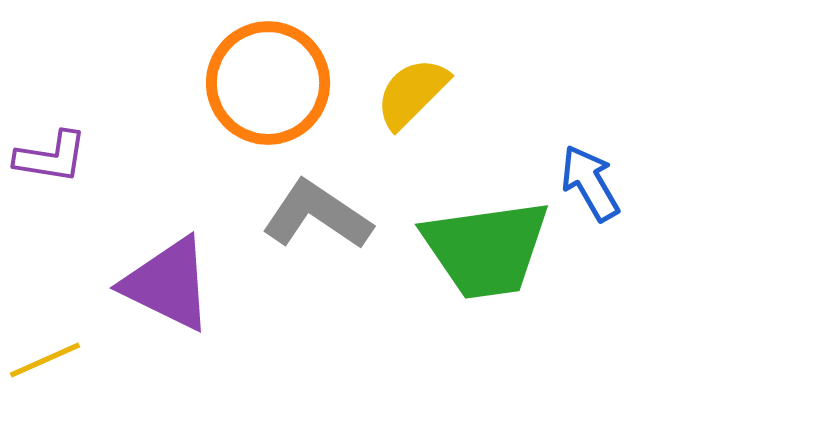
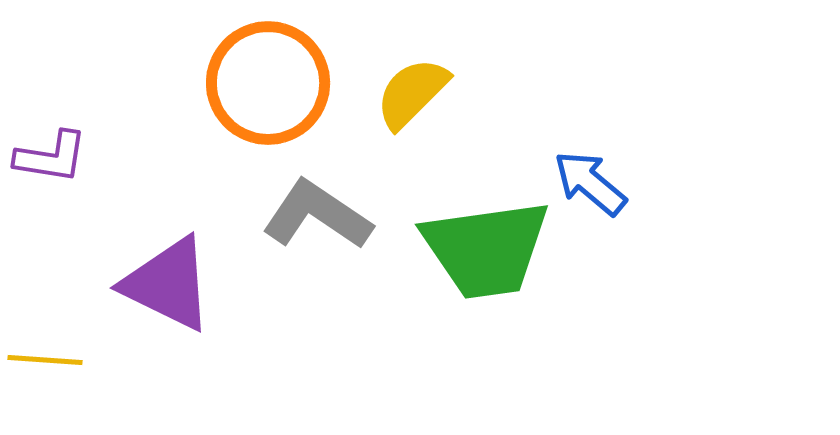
blue arrow: rotated 20 degrees counterclockwise
yellow line: rotated 28 degrees clockwise
